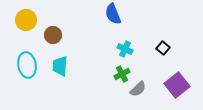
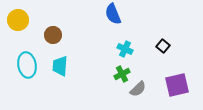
yellow circle: moved 8 px left
black square: moved 2 px up
purple square: rotated 25 degrees clockwise
